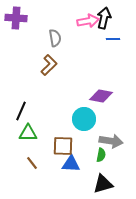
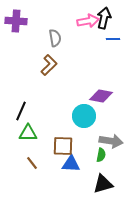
purple cross: moved 3 px down
cyan circle: moved 3 px up
